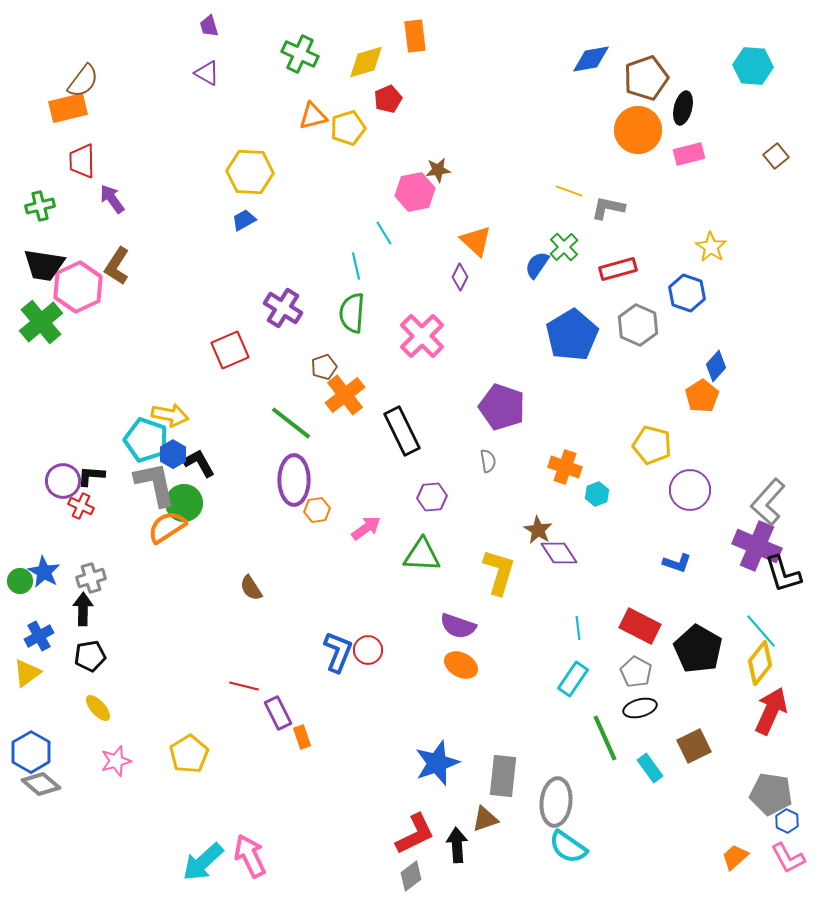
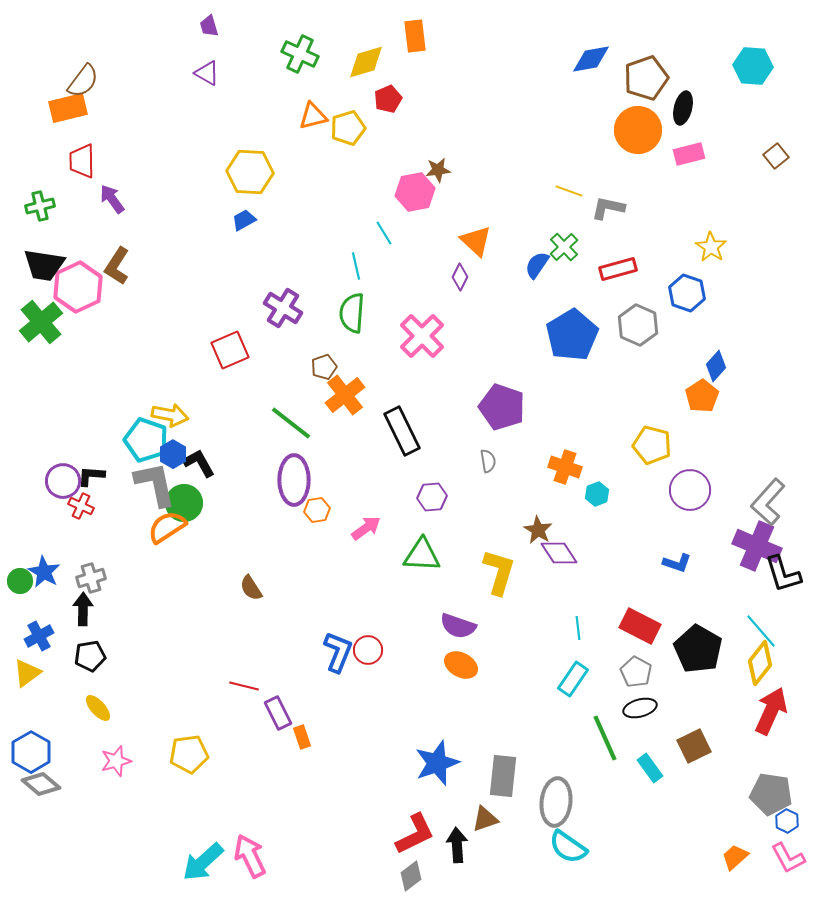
yellow pentagon at (189, 754): rotated 24 degrees clockwise
